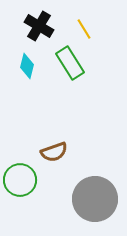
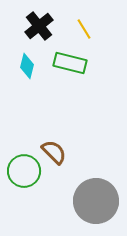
black cross: rotated 20 degrees clockwise
green rectangle: rotated 44 degrees counterclockwise
brown semicircle: rotated 116 degrees counterclockwise
green circle: moved 4 px right, 9 px up
gray circle: moved 1 px right, 2 px down
